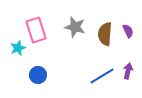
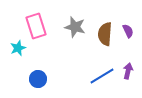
pink rectangle: moved 4 px up
blue circle: moved 4 px down
